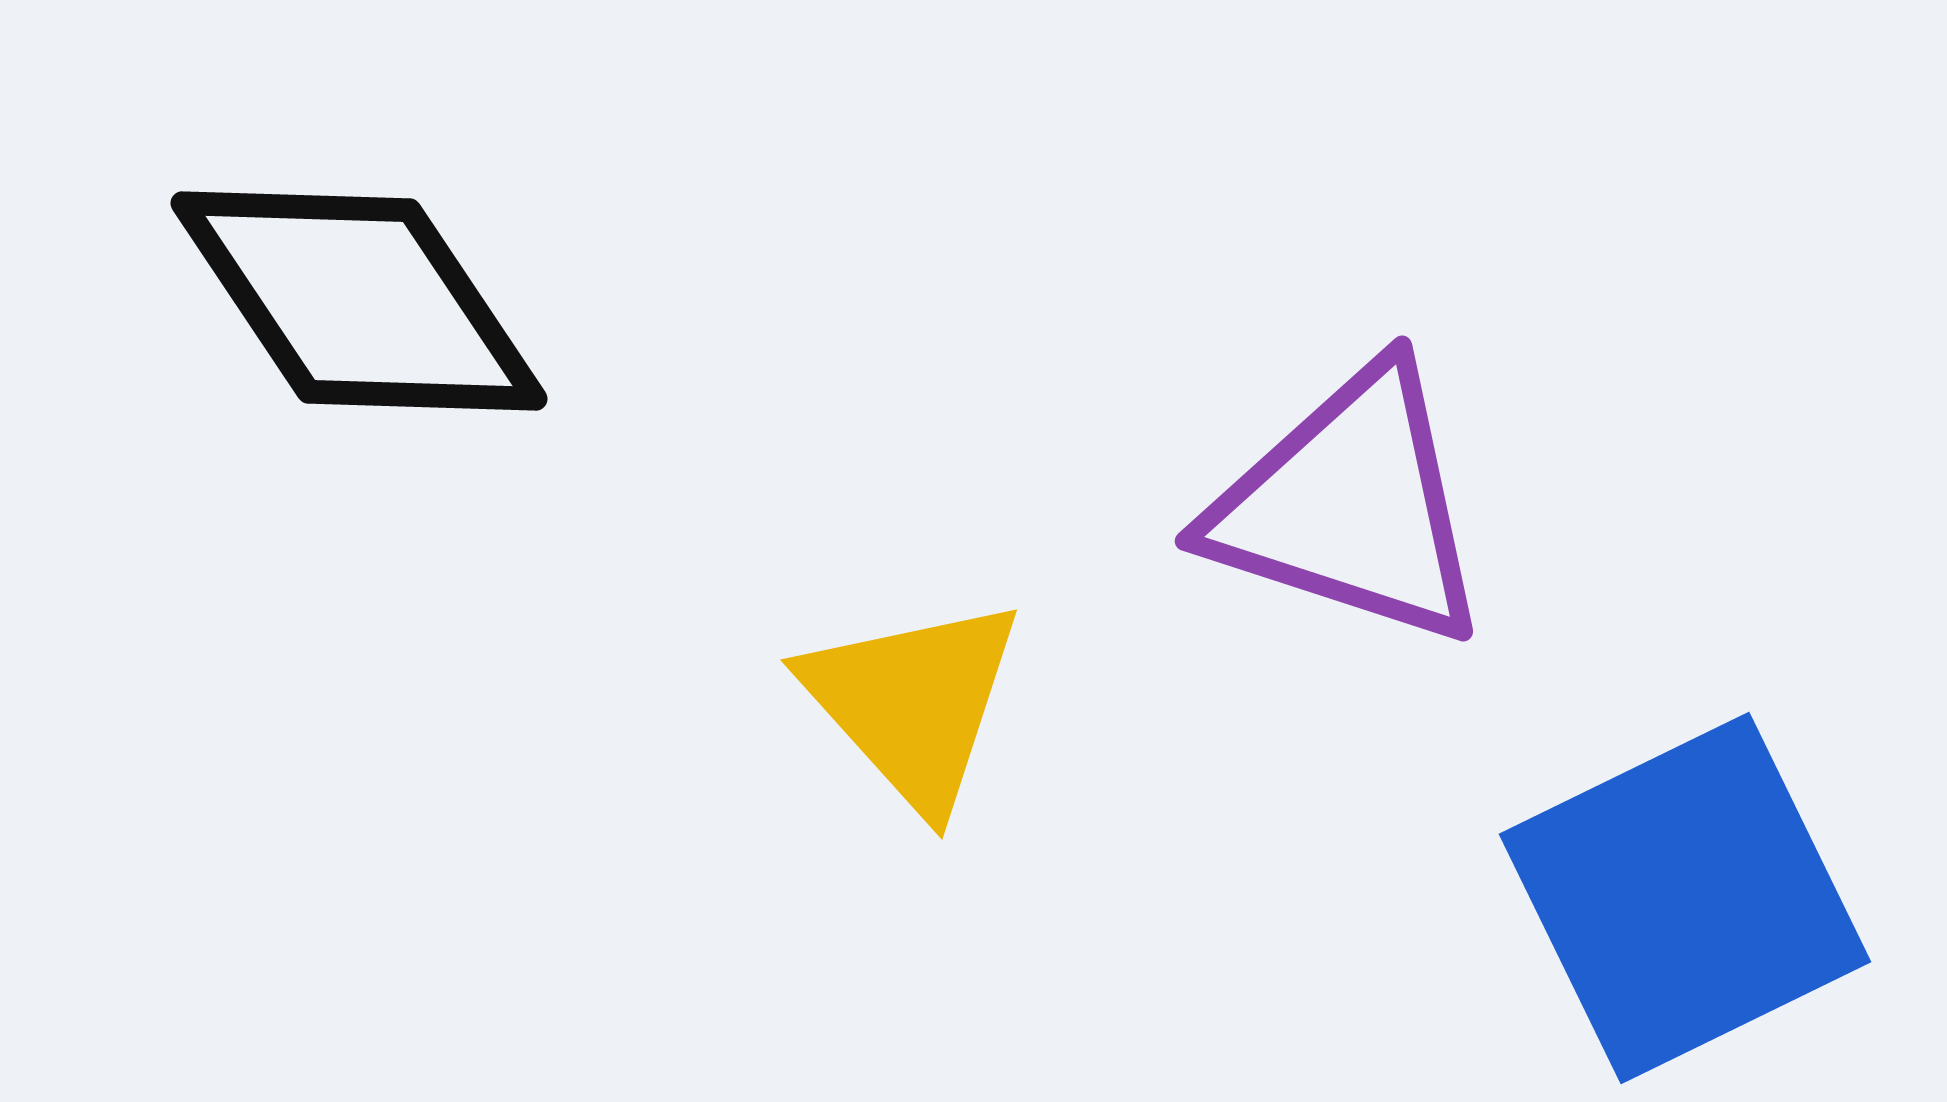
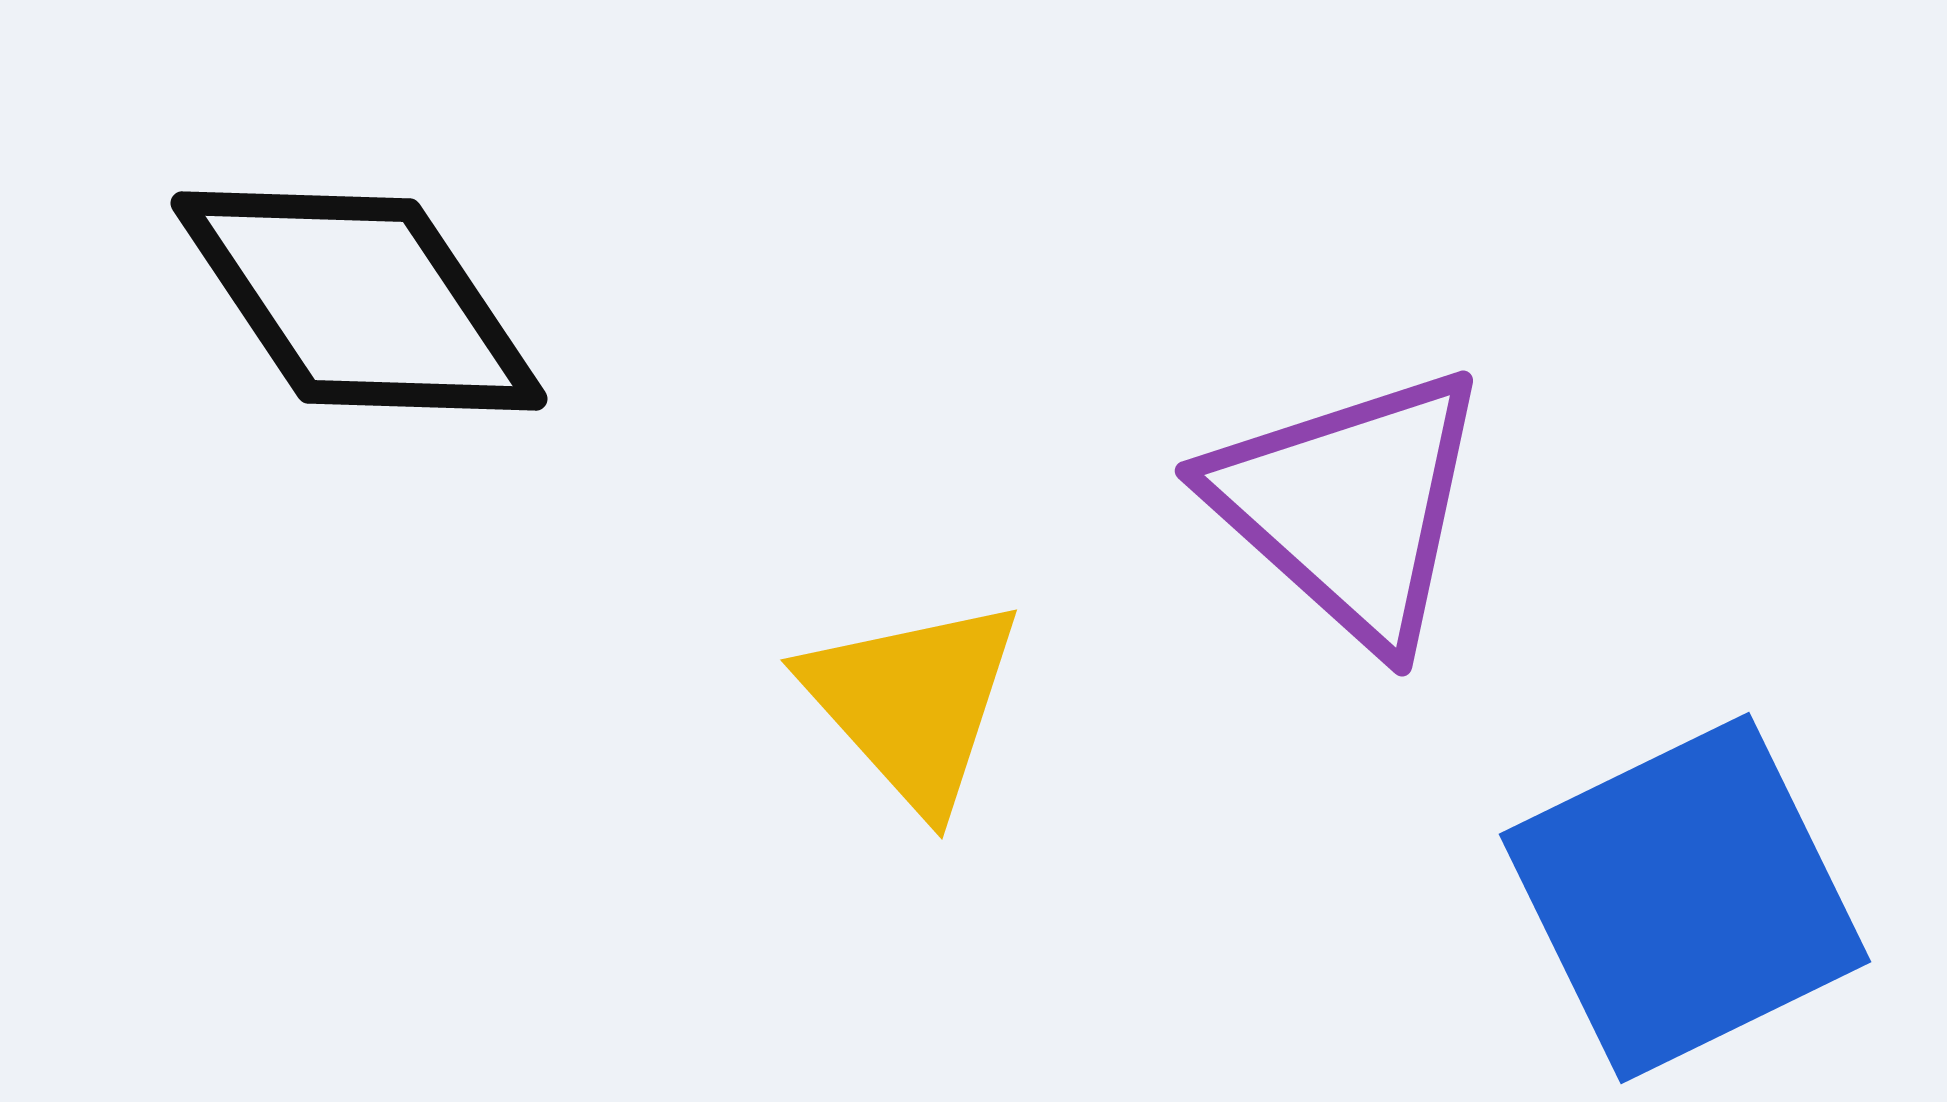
purple triangle: rotated 24 degrees clockwise
